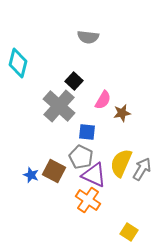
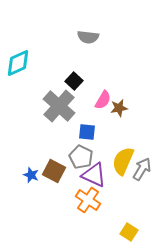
cyan diamond: rotated 52 degrees clockwise
brown star: moved 3 px left, 5 px up
yellow semicircle: moved 2 px right, 2 px up
